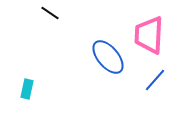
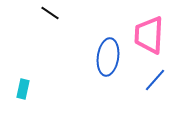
blue ellipse: rotated 48 degrees clockwise
cyan rectangle: moved 4 px left
